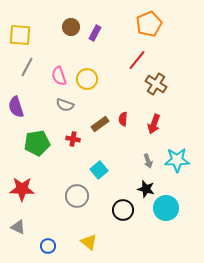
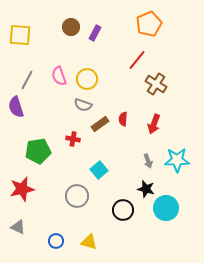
gray line: moved 13 px down
gray semicircle: moved 18 px right
green pentagon: moved 1 px right, 8 px down
red star: rotated 15 degrees counterclockwise
yellow triangle: rotated 24 degrees counterclockwise
blue circle: moved 8 px right, 5 px up
